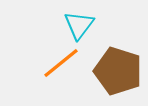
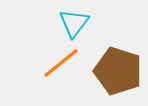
cyan triangle: moved 5 px left, 2 px up
